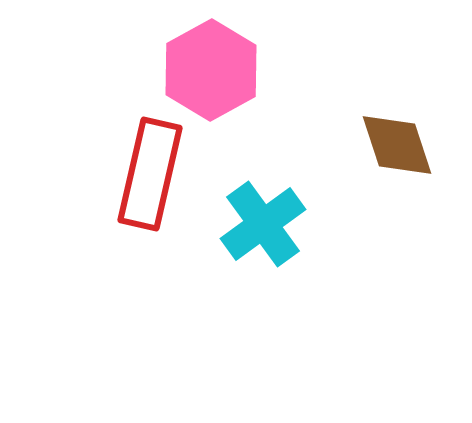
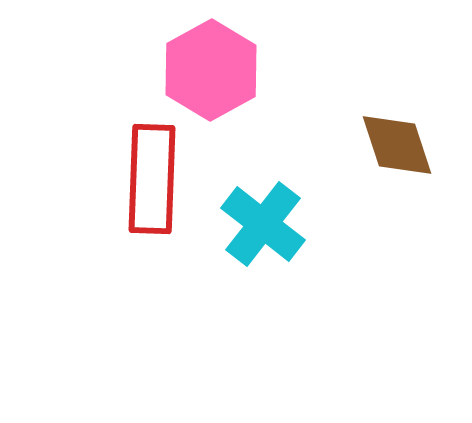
red rectangle: moved 2 px right, 5 px down; rotated 11 degrees counterclockwise
cyan cross: rotated 16 degrees counterclockwise
